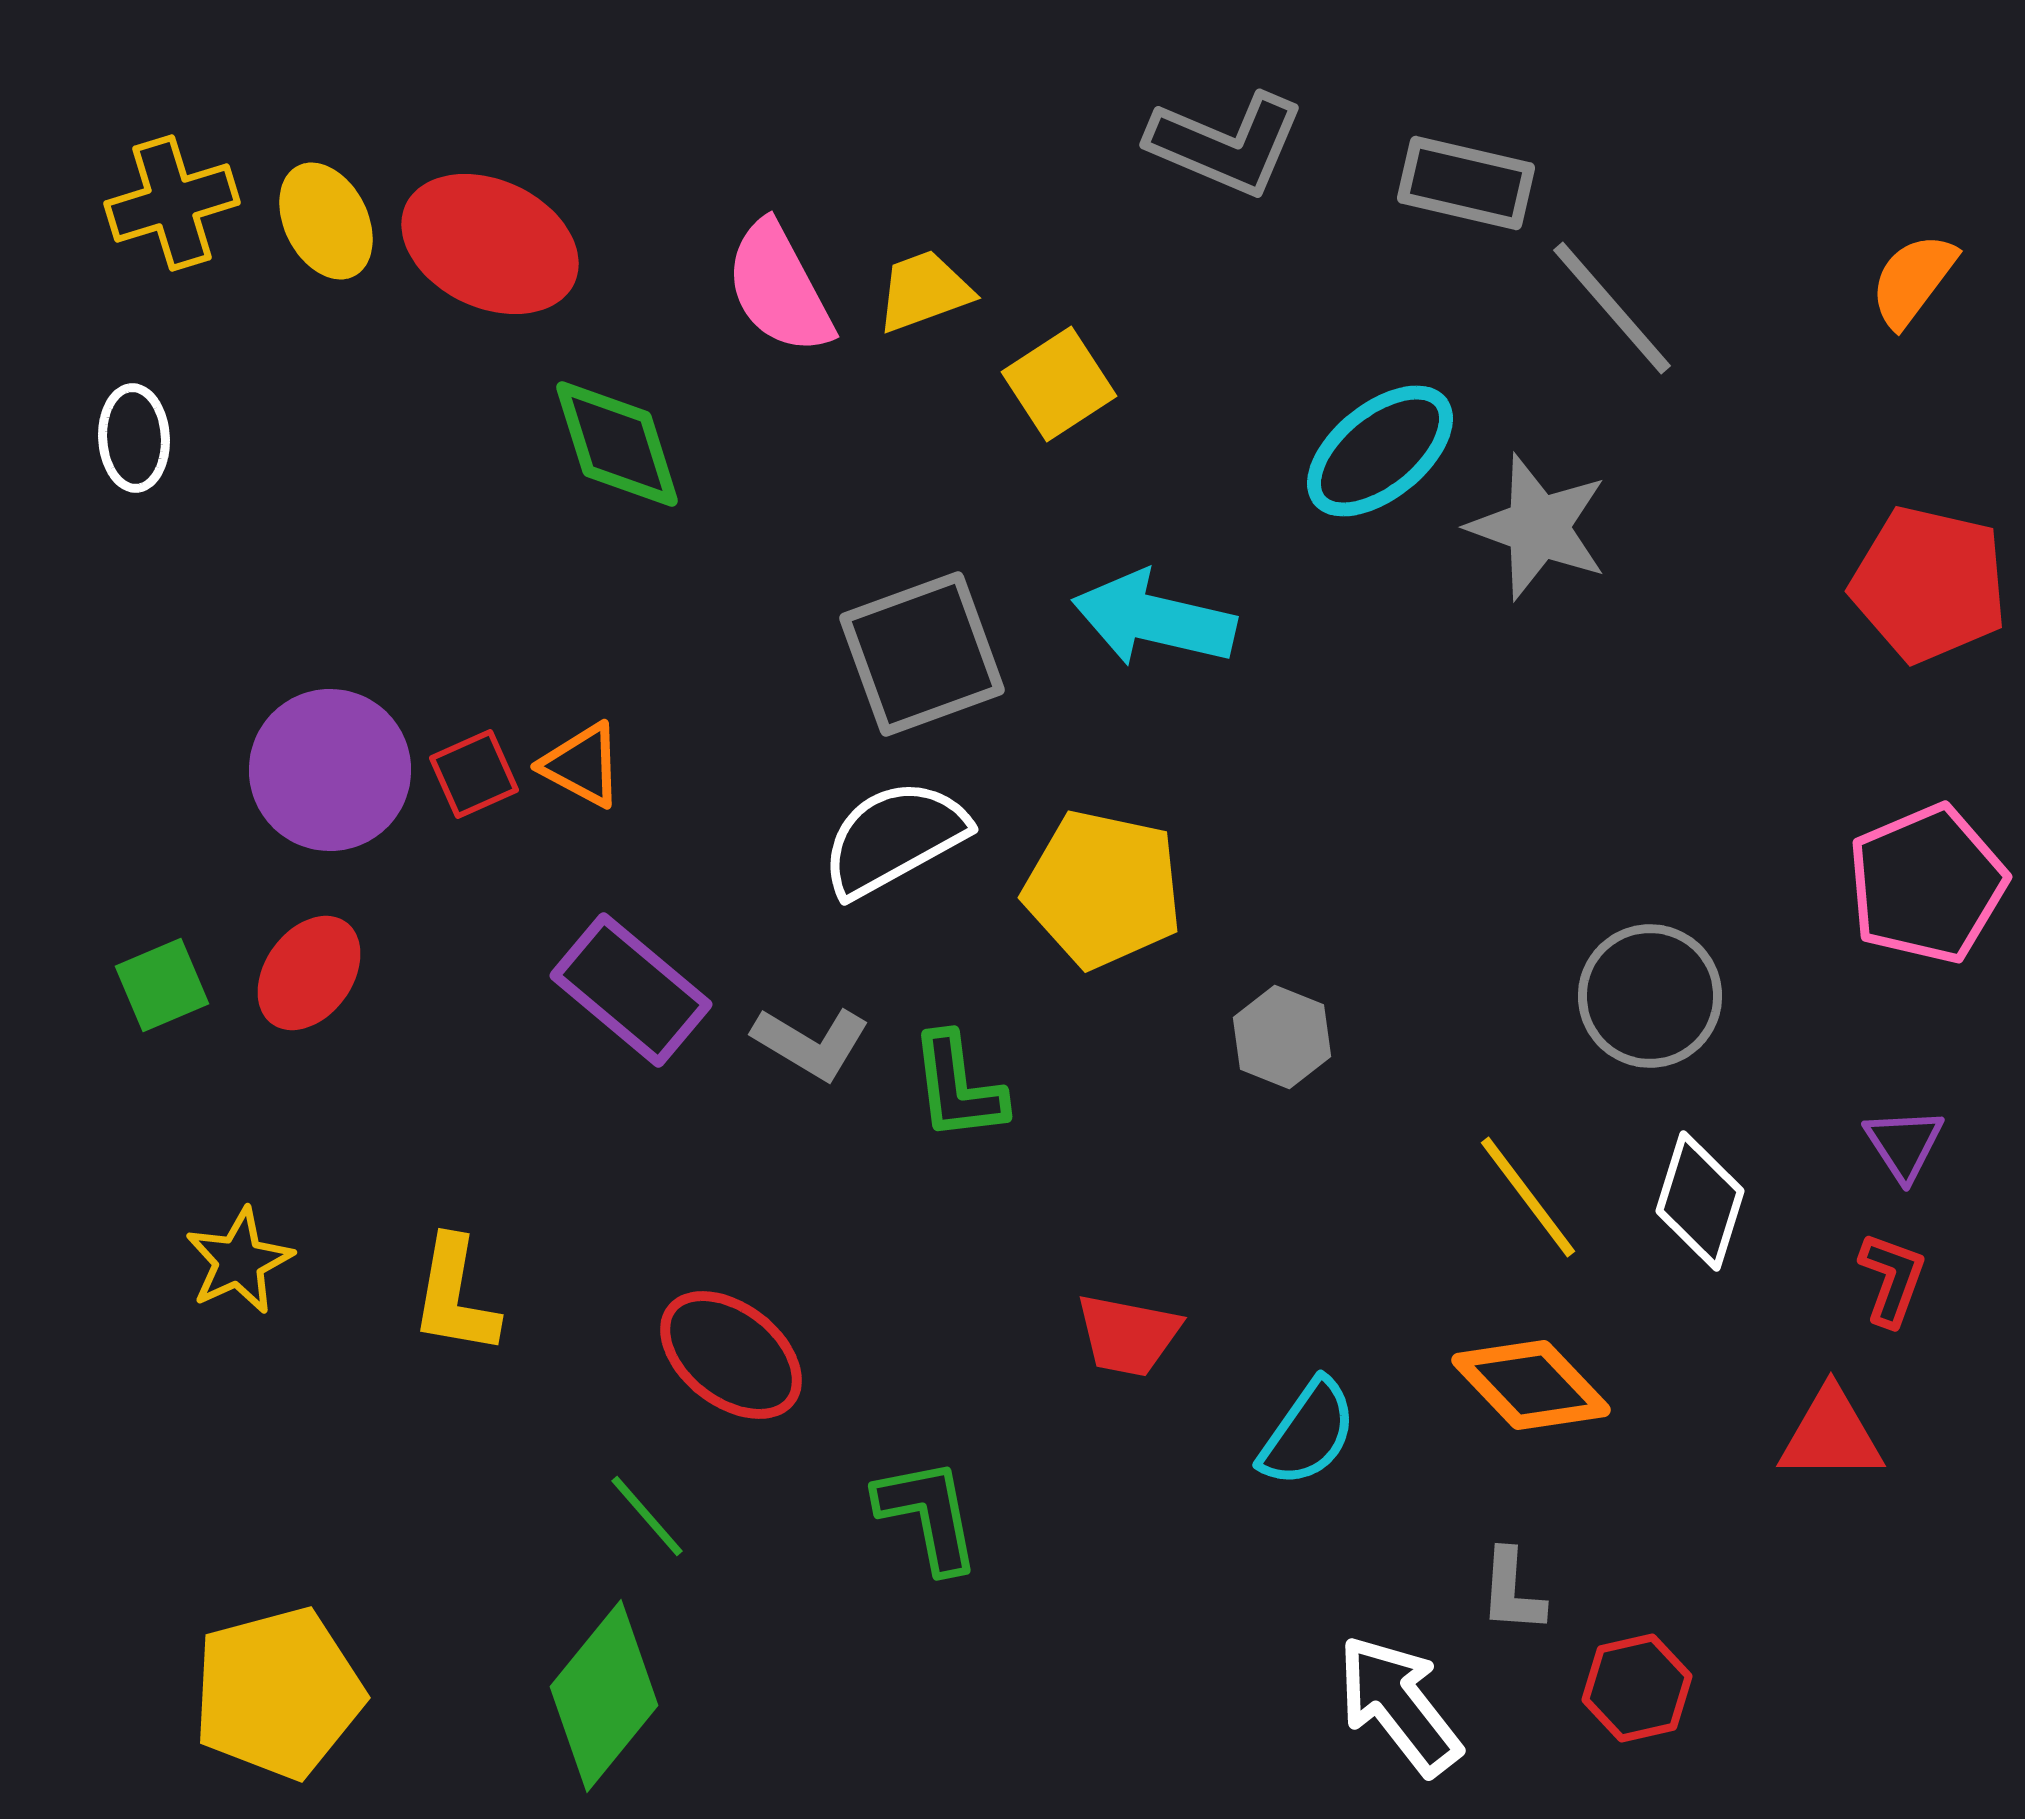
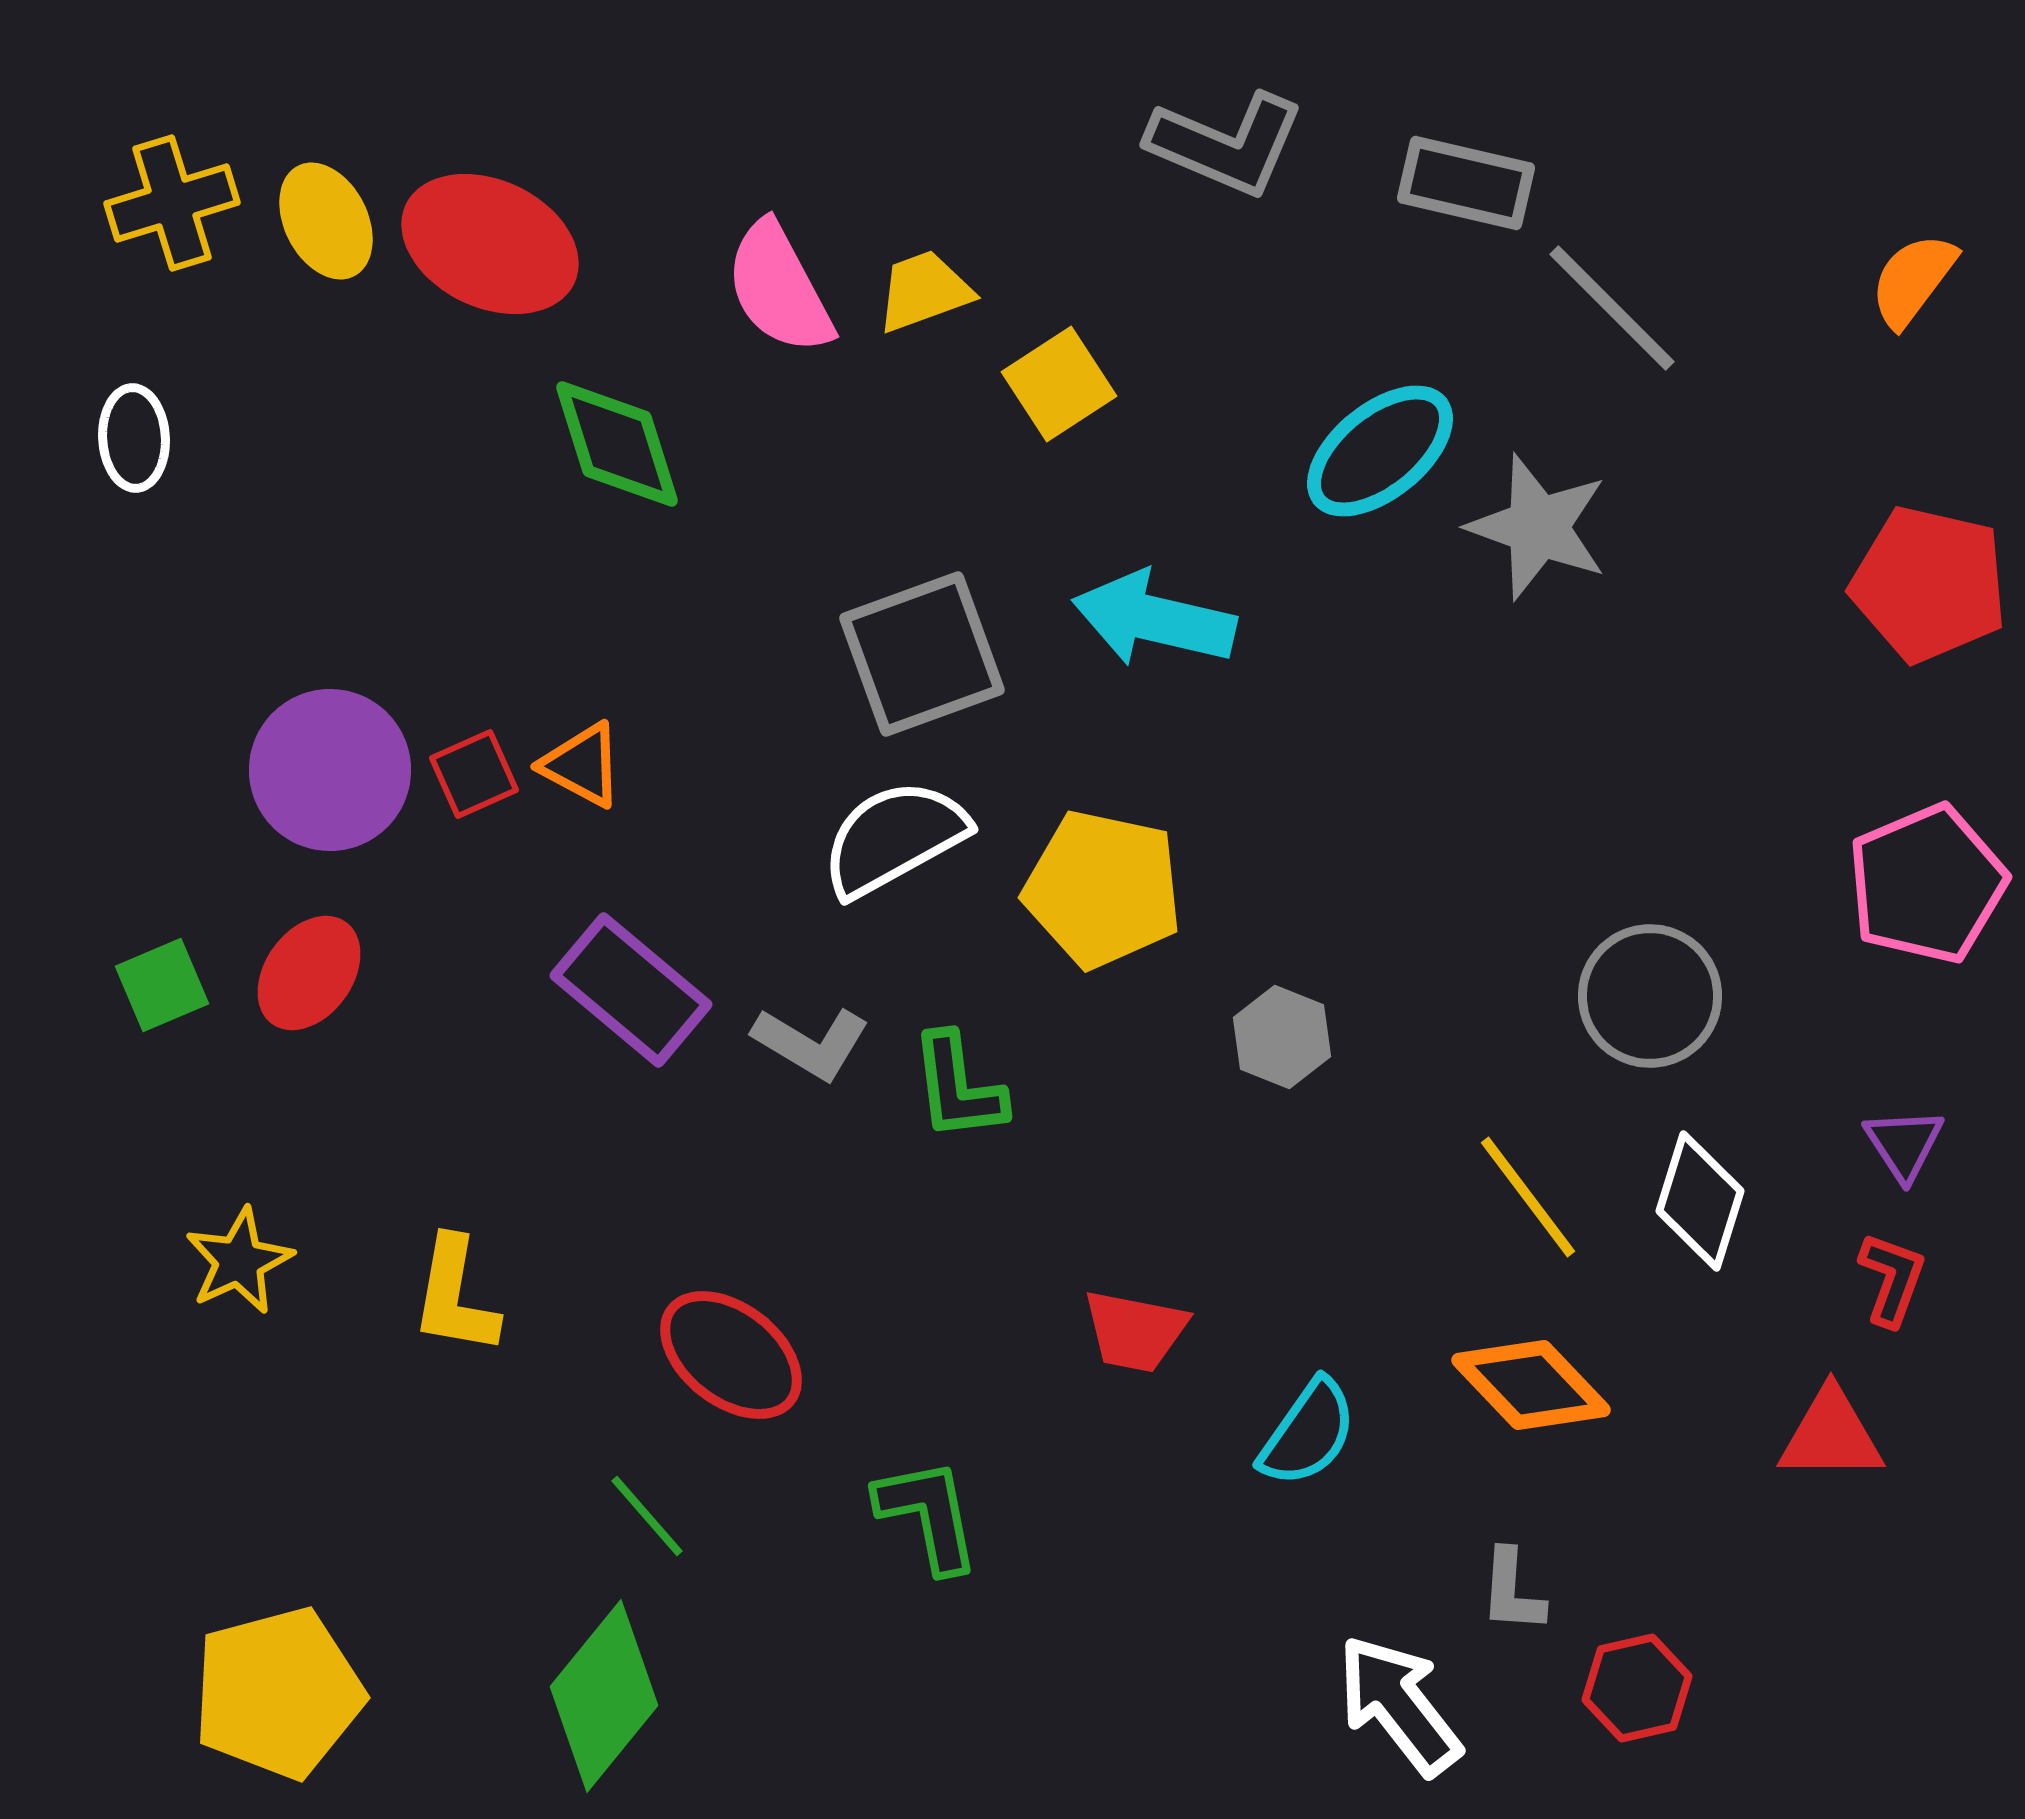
gray line at (1612, 308): rotated 4 degrees counterclockwise
red trapezoid at (1128, 1335): moved 7 px right, 4 px up
